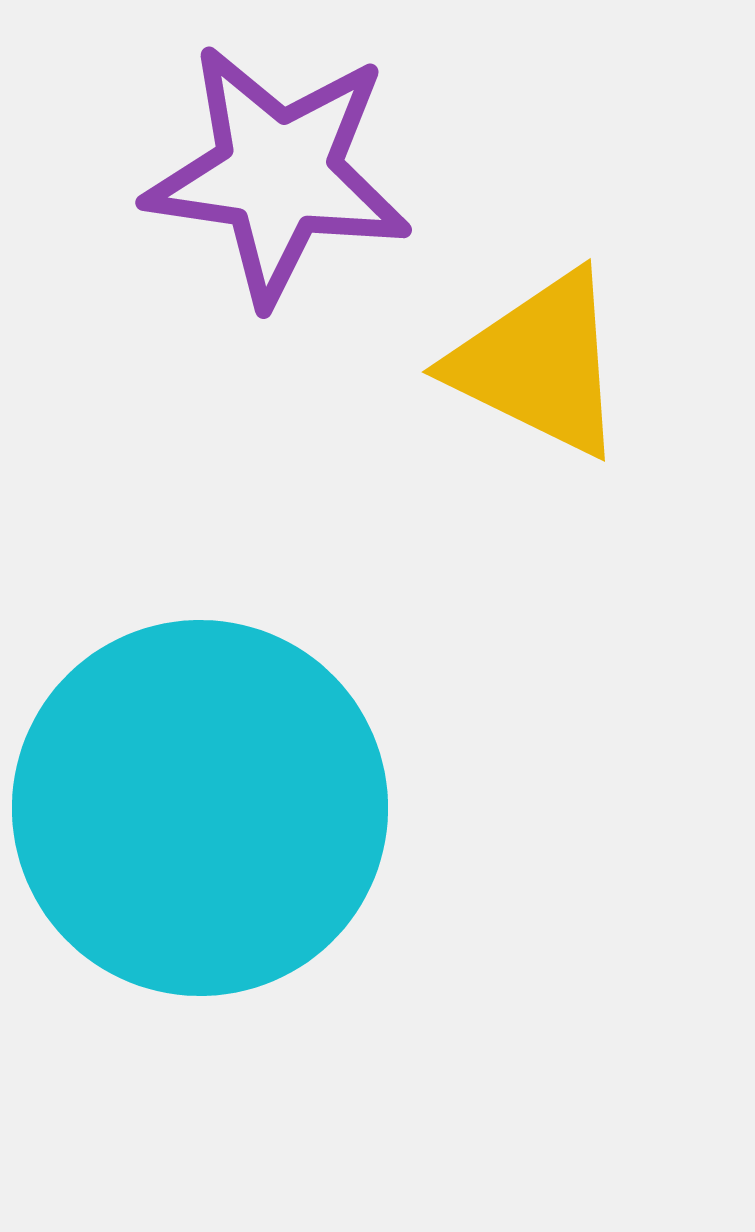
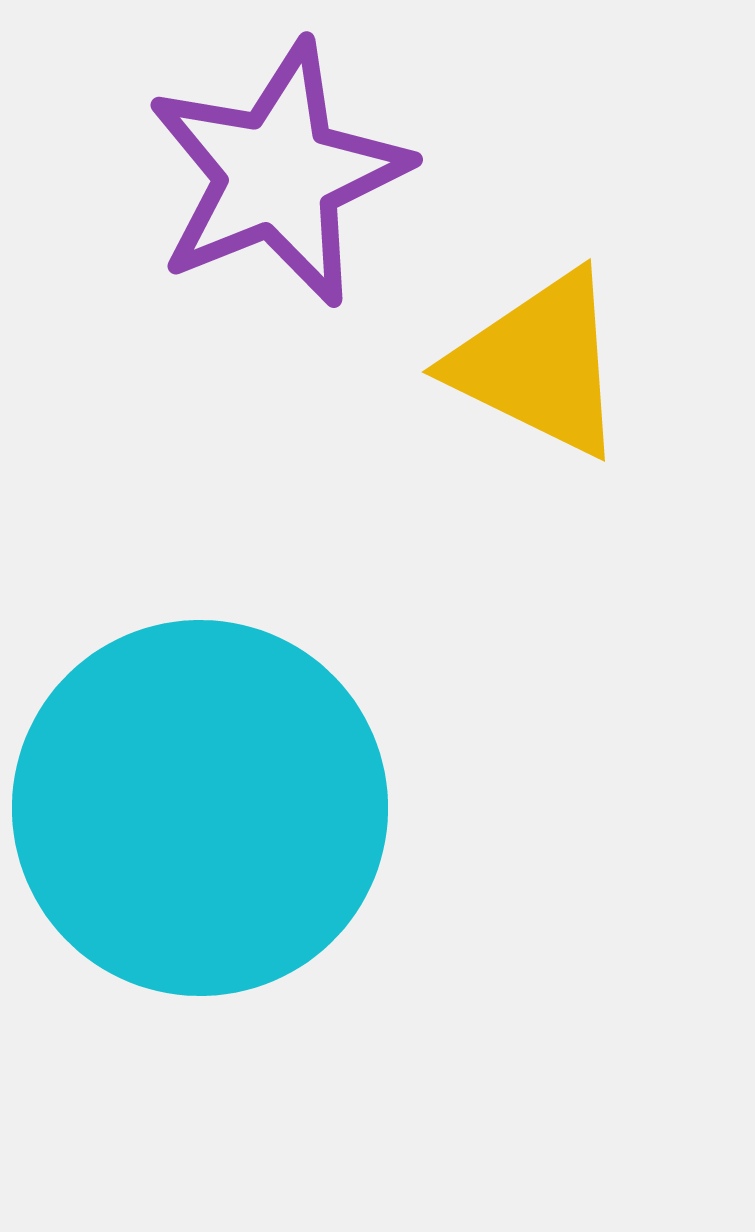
purple star: rotated 30 degrees counterclockwise
